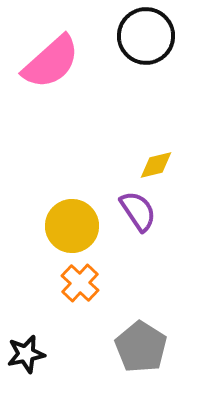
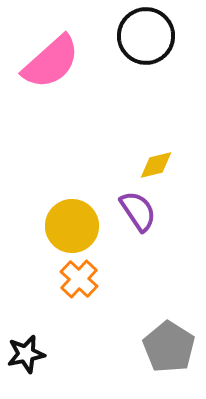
orange cross: moved 1 px left, 4 px up
gray pentagon: moved 28 px right
